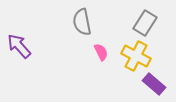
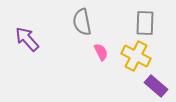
gray rectangle: rotated 30 degrees counterclockwise
purple arrow: moved 8 px right, 7 px up
purple rectangle: moved 2 px right, 2 px down
